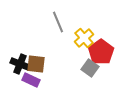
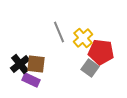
gray line: moved 1 px right, 10 px down
yellow cross: moved 1 px left
red pentagon: rotated 30 degrees counterclockwise
black cross: rotated 30 degrees clockwise
